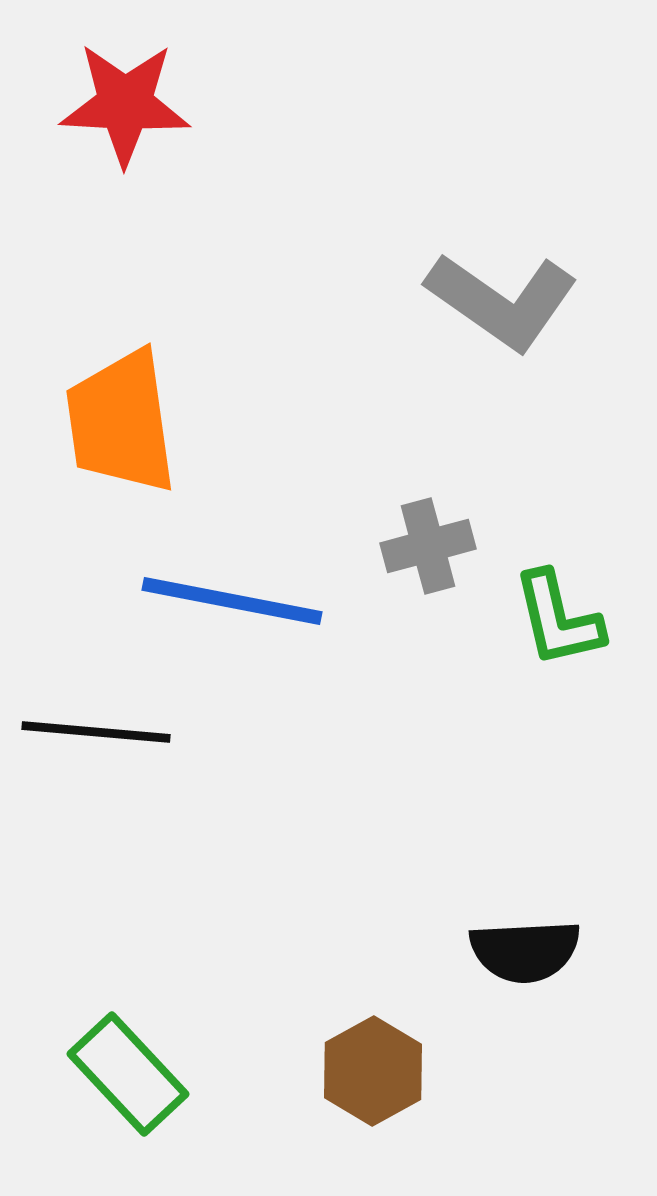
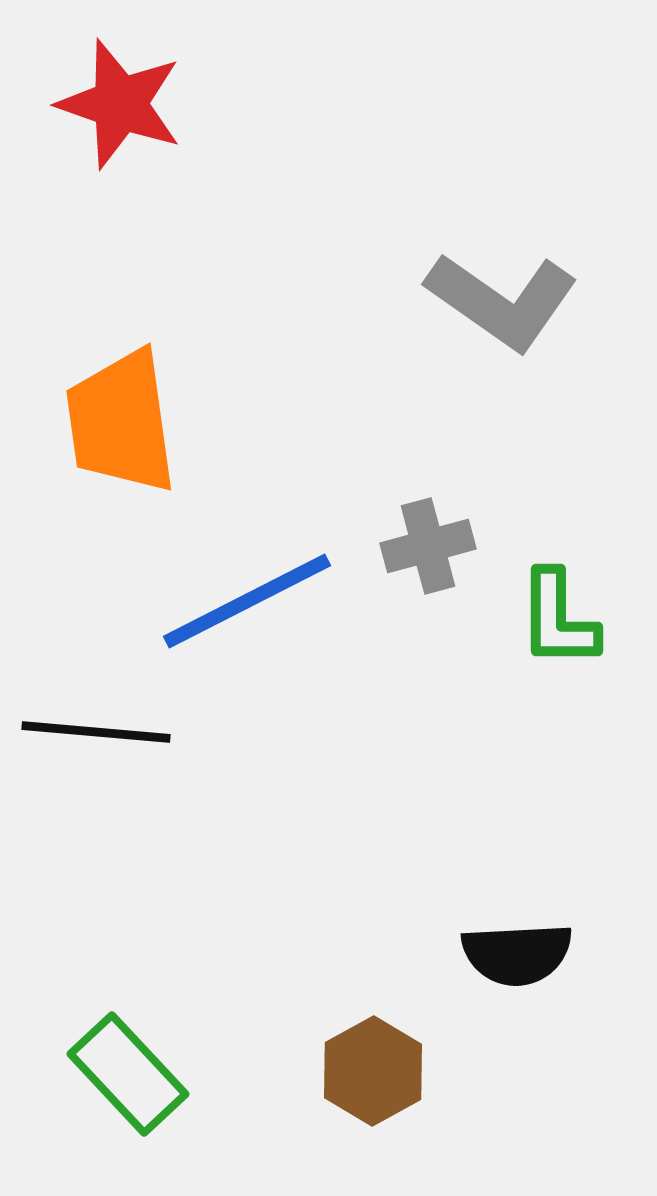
red star: moved 5 px left; rotated 16 degrees clockwise
blue line: moved 15 px right; rotated 38 degrees counterclockwise
green L-shape: rotated 13 degrees clockwise
black semicircle: moved 8 px left, 3 px down
